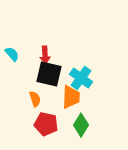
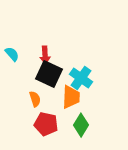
black square: rotated 12 degrees clockwise
